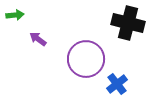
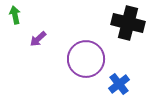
green arrow: rotated 96 degrees counterclockwise
purple arrow: rotated 78 degrees counterclockwise
blue cross: moved 2 px right
